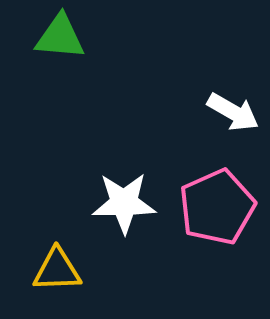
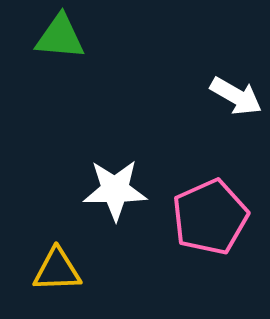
white arrow: moved 3 px right, 16 px up
white star: moved 9 px left, 13 px up
pink pentagon: moved 7 px left, 10 px down
